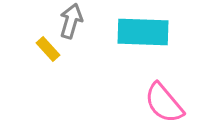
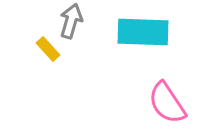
pink semicircle: moved 3 px right; rotated 6 degrees clockwise
